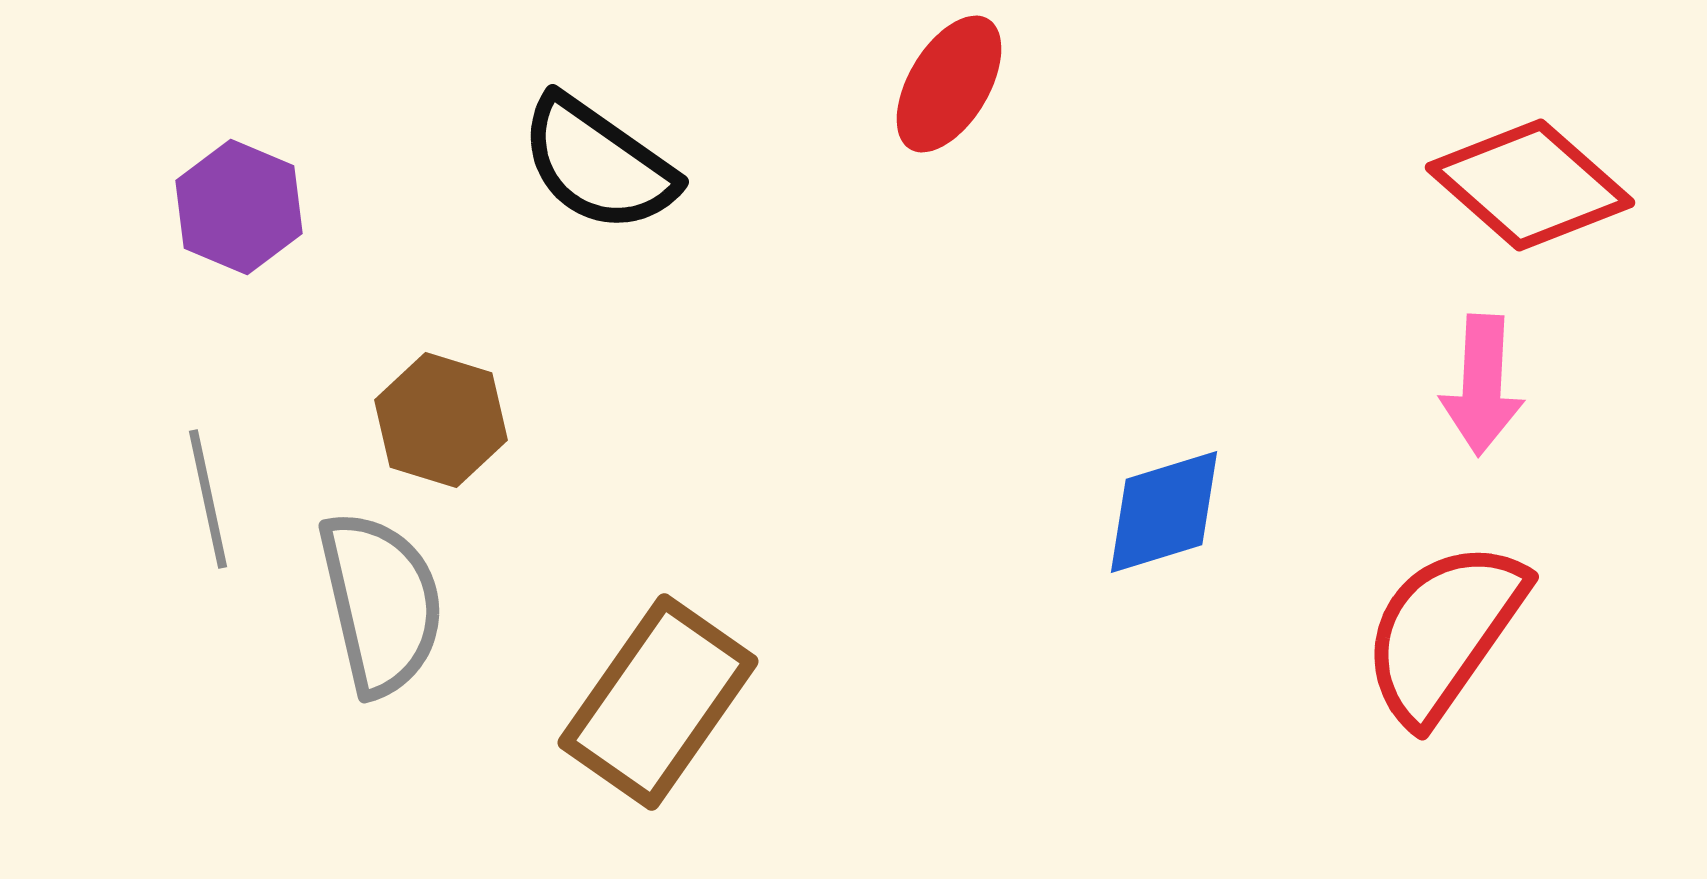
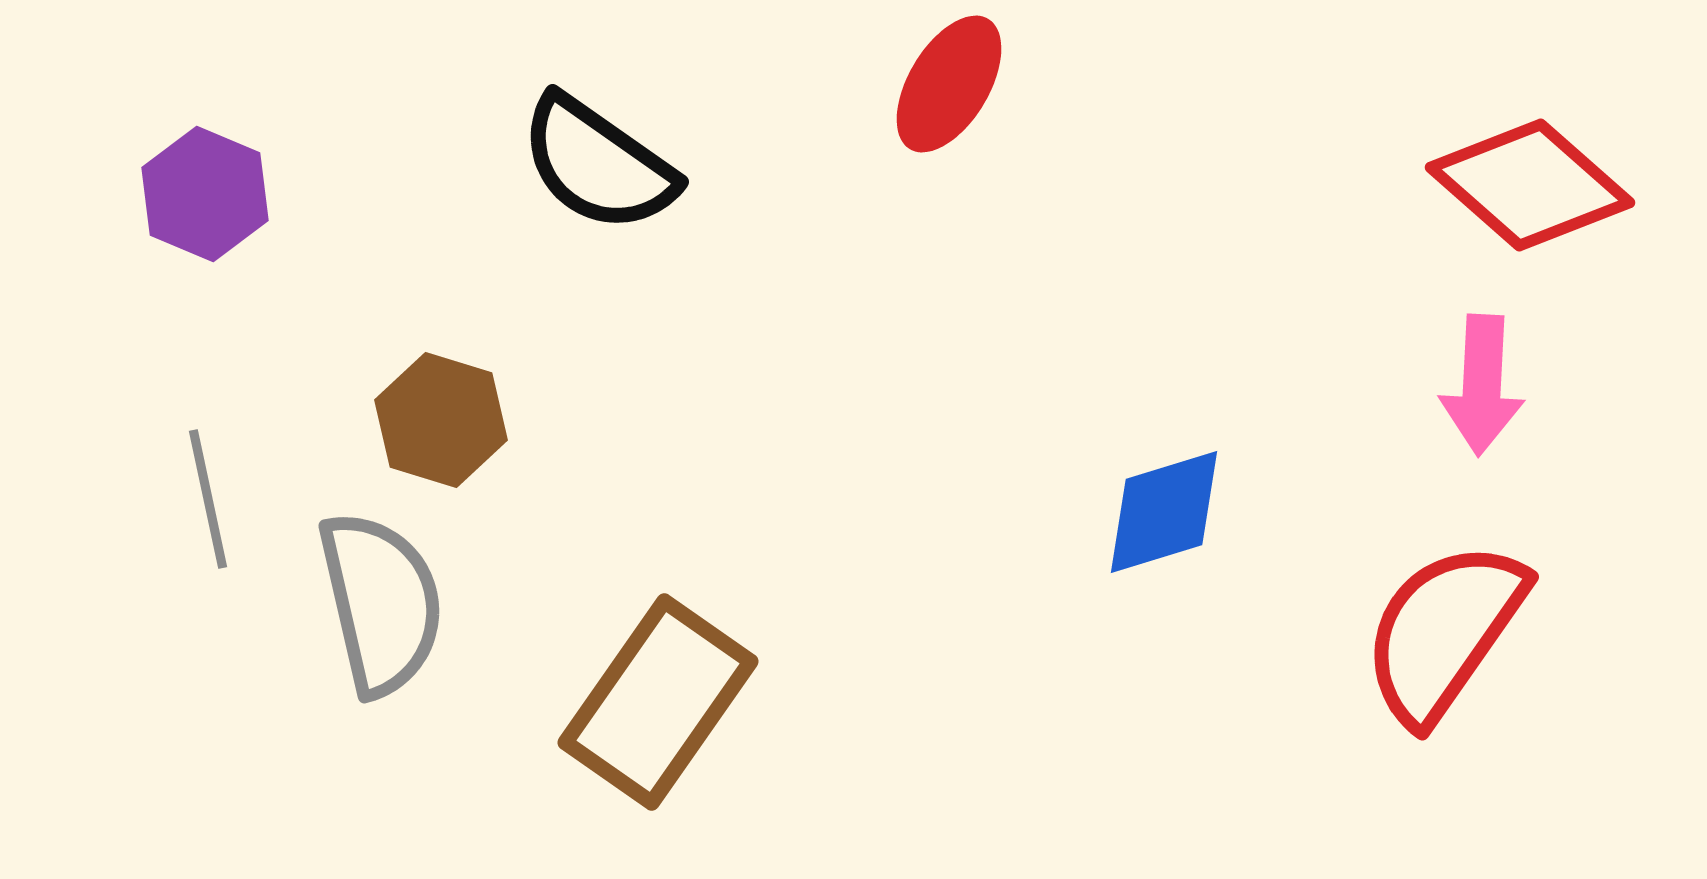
purple hexagon: moved 34 px left, 13 px up
